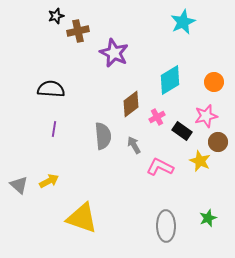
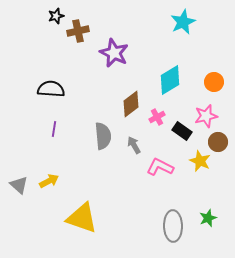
gray ellipse: moved 7 px right
